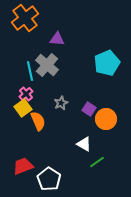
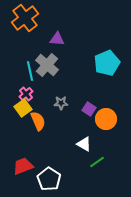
gray star: rotated 24 degrees clockwise
